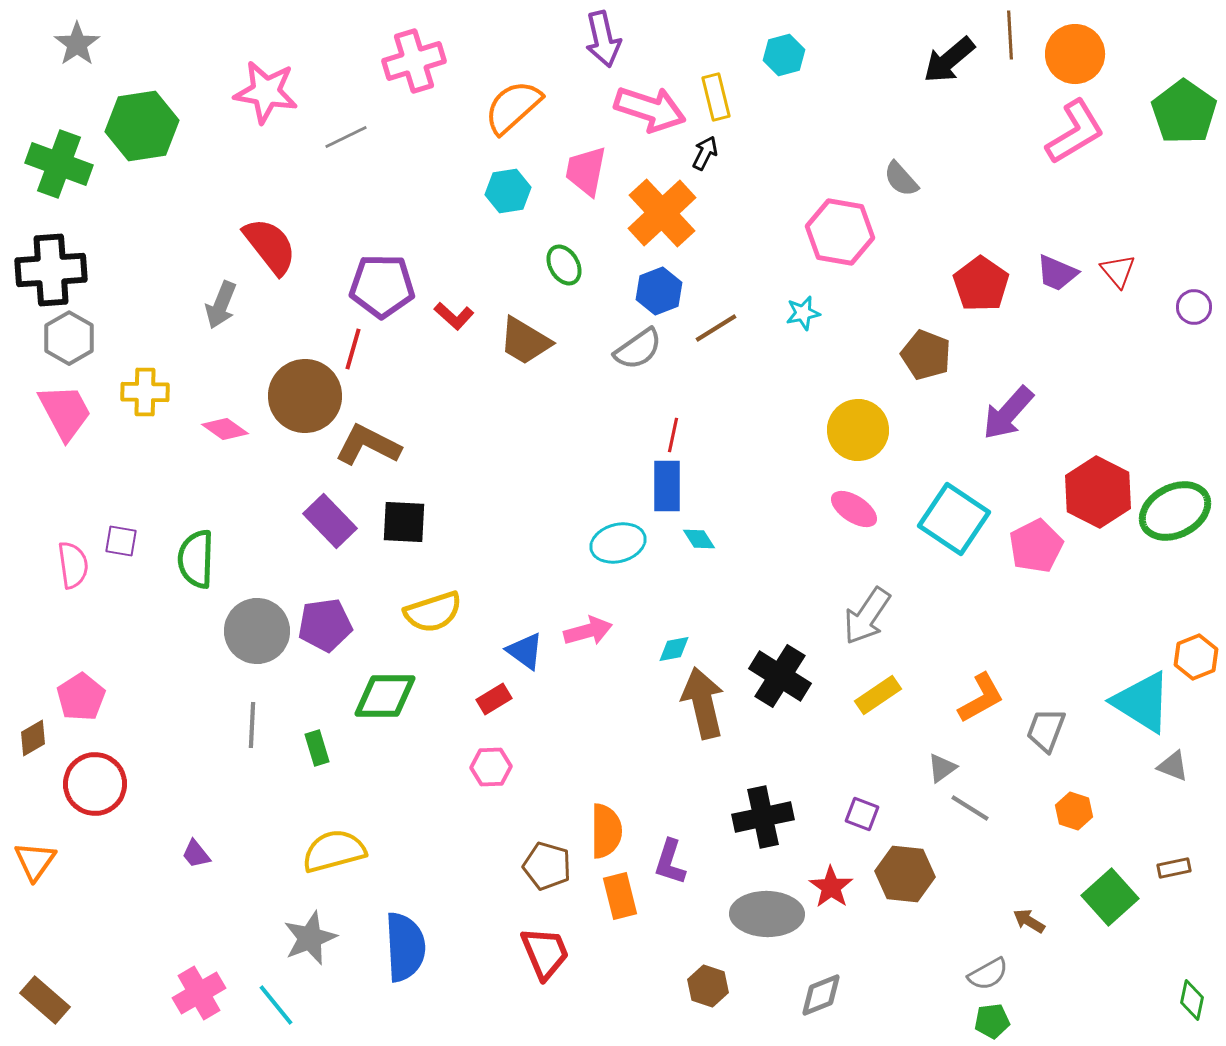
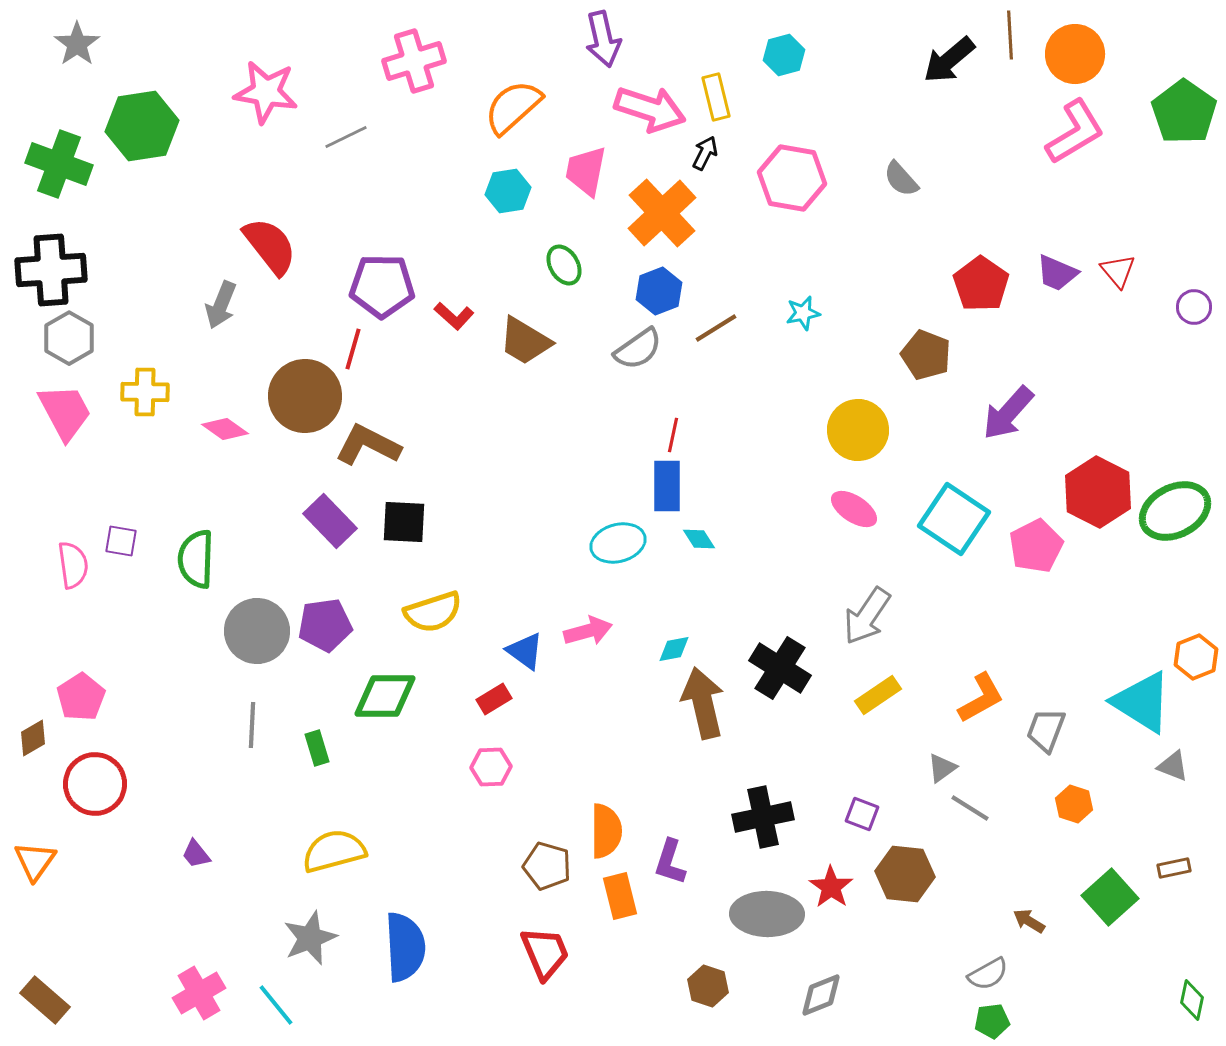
pink hexagon at (840, 232): moved 48 px left, 54 px up
black cross at (780, 676): moved 8 px up
orange hexagon at (1074, 811): moved 7 px up
